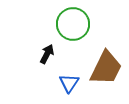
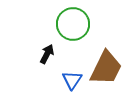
blue triangle: moved 3 px right, 3 px up
